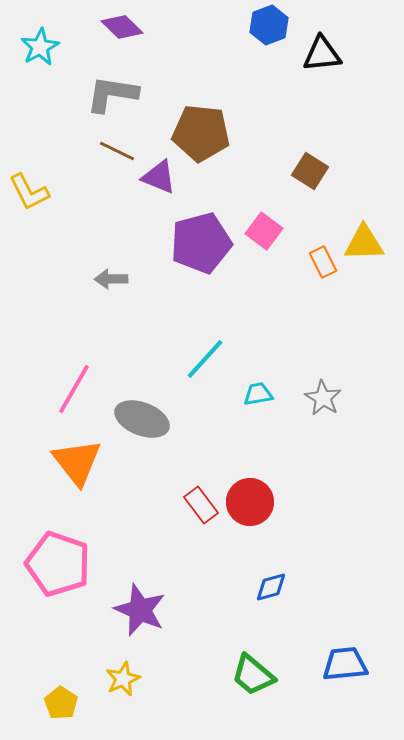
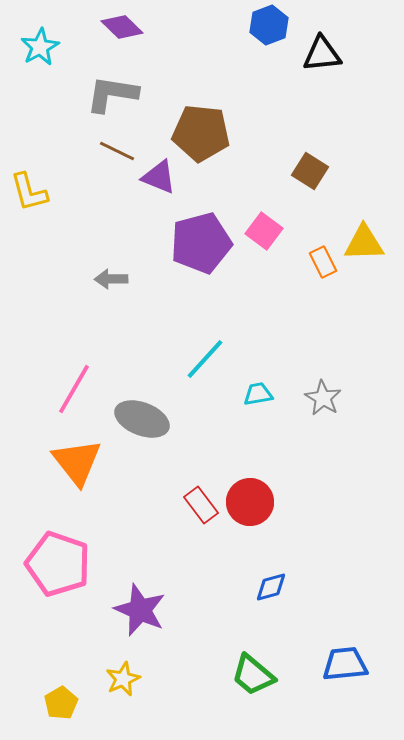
yellow L-shape: rotated 12 degrees clockwise
yellow pentagon: rotated 8 degrees clockwise
